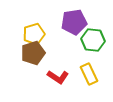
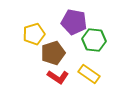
purple pentagon: rotated 20 degrees clockwise
green hexagon: moved 1 px right
brown pentagon: moved 20 px right
yellow rectangle: rotated 30 degrees counterclockwise
